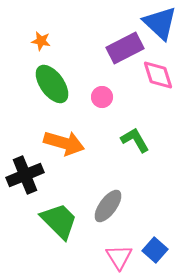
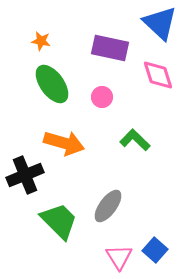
purple rectangle: moved 15 px left; rotated 39 degrees clockwise
green L-shape: rotated 16 degrees counterclockwise
